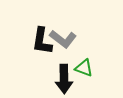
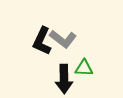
black L-shape: rotated 16 degrees clockwise
green triangle: rotated 18 degrees counterclockwise
